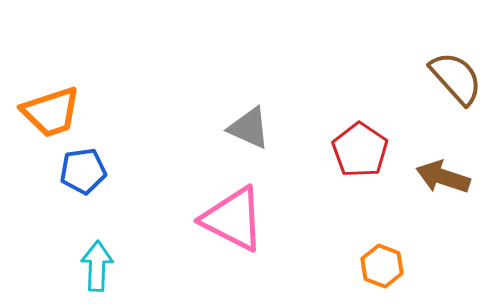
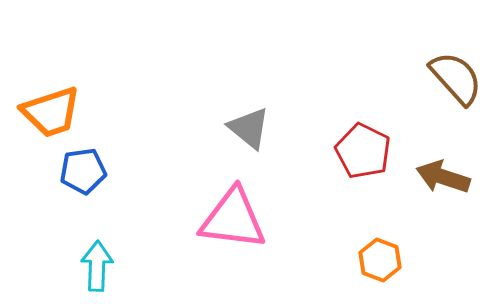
gray triangle: rotated 15 degrees clockwise
red pentagon: moved 3 px right, 1 px down; rotated 8 degrees counterclockwise
pink triangle: rotated 20 degrees counterclockwise
orange hexagon: moved 2 px left, 6 px up
